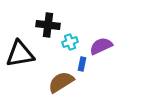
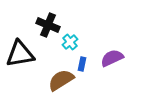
black cross: rotated 15 degrees clockwise
cyan cross: rotated 21 degrees counterclockwise
purple semicircle: moved 11 px right, 12 px down
brown semicircle: moved 2 px up
